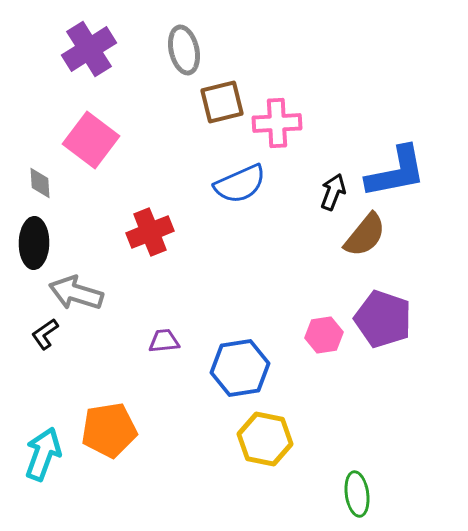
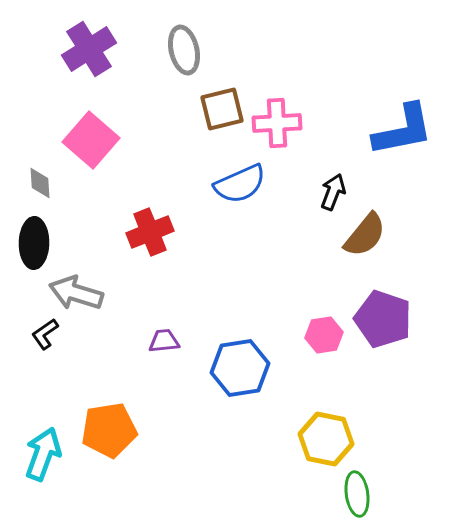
brown square: moved 7 px down
pink square: rotated 4 degrees clockwise
blue L-shape: moved 7 px right, 42 px up
yellow hexagon: moved 61 px right
